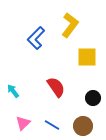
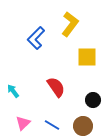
yellow L-shape: moved 1 px up
black circle: moved 2 px down
